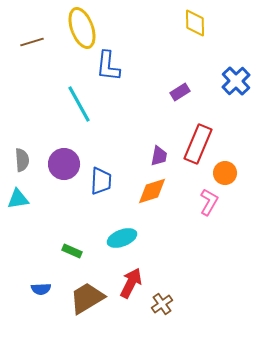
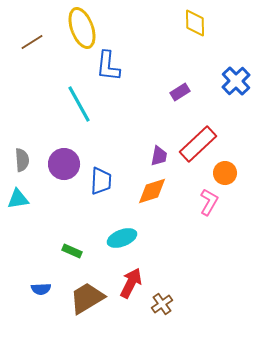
brown line: rotated 15 degrees counterclockwise
red rectangle: rotated 24 degrees clockwise
